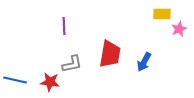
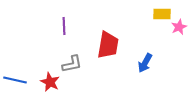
pink star: moved 2 px up
red trapezoid: moved 2 px left, 9 px up
blue arrow: moved 1 px right, 1 px down
red star: rotated 18 degrees clockwise
